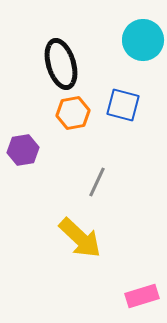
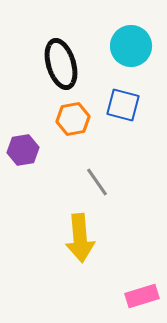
cyan circle: moved 12 px left, 6 px down
orange hexagon: moved 6 px down
gray line: rotated 60 degrees counterclockwise
yellow arrow: rotated 42 degrees clockwise
